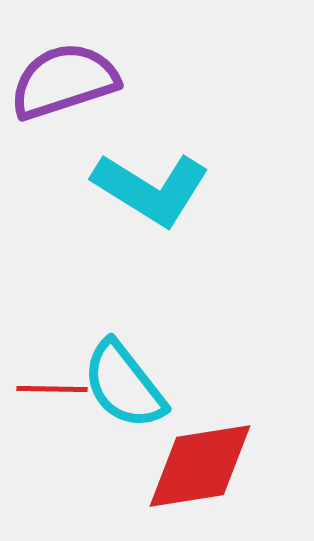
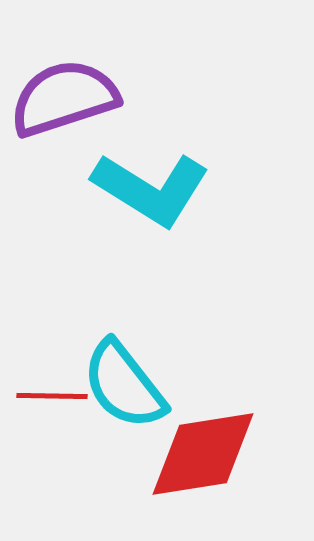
purple semicircle: moved 17 px down
red line: moved 7 px down
red diamond: moved 3 px right, 12 px up
